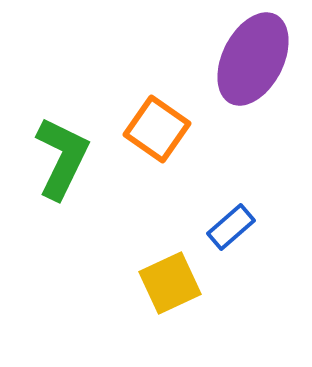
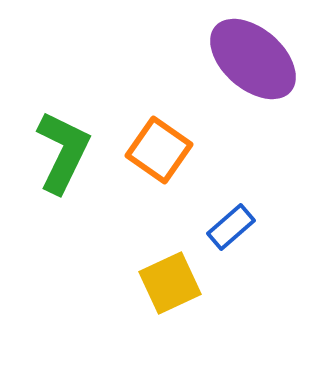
purple ellipse: rotated 76 degrees counterclockwise
orange square: moved 2 px right, 21 px down
green L-shape: moved 1 px right, 6 px up
